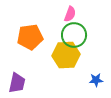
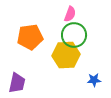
blue star: moved 2 px left
